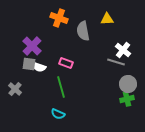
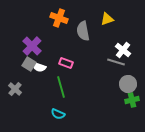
yellow triangle: rotated 16 degrees counterclockwise
gray square: rotated 24 degrees clockwise
green cross: moved 5 px right, 1 px down
